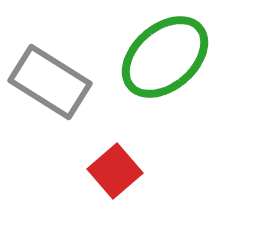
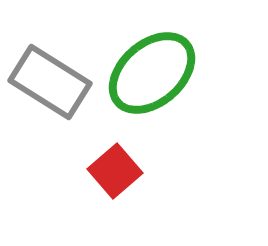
green ellipse: moved 13 px left, 16 px down
